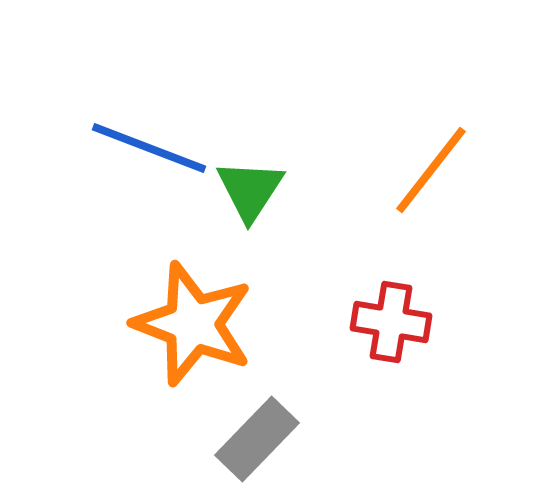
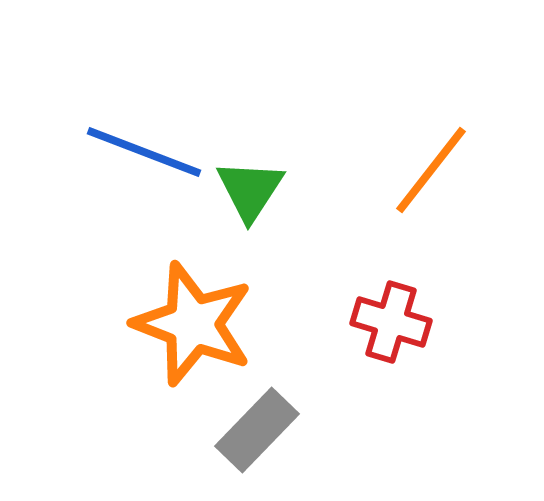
blue line: moved 5 px left, 4 px down
red cross: rotated 8 degrees clockwise
gray rectangle: moved 9 px up
